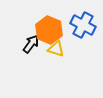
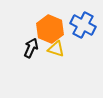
orange hexagon: moved 1 px right, 1 px up
black arrow: moved 4 px down; rotated 12 degrees counterclockwise
